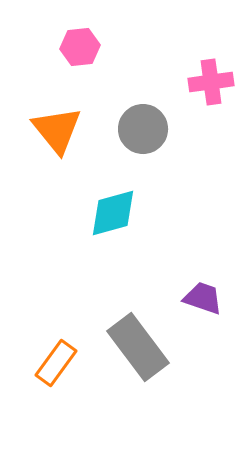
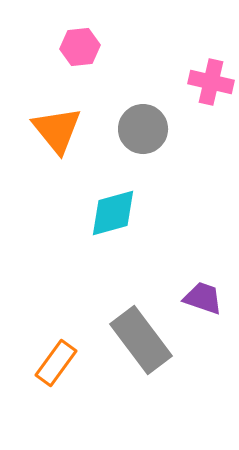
pink cross: rotated 21 degrees clockwise
gray rectangle: moved 3 px right, 7 px up
